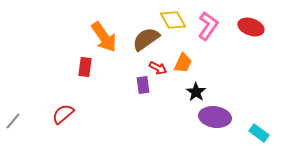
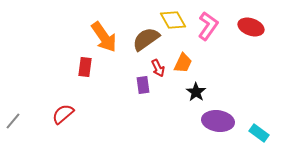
red arrow: rotated 36 degrees clockwise
purple ellipse: moved 3 px right, 4 px down
